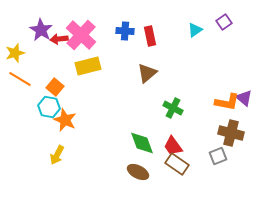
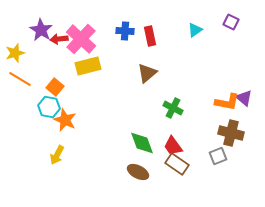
purple square: moved 7 px right; rotated 28 degrees counterclockwise
pink cross: moved 4 px down
